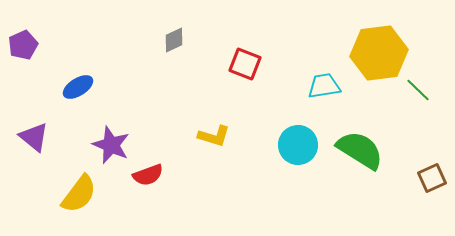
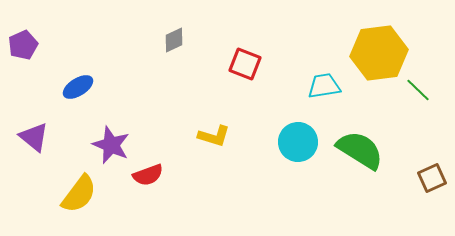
cyan circle: moved 3 px up
